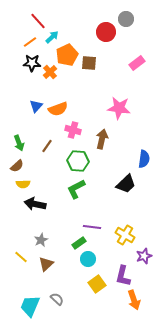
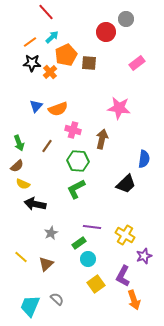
red line: moved 8 px right, 9 px up
orange pentagon: moved 1 px left
yellow semicircle: rotated 24 degrees clockwise
gray star: moved 10 px right, 7 px up
purple L-shape: rotated 15 degrees clockwise
yellow square: moved 1 px left
